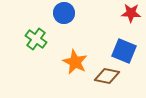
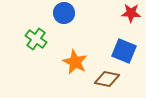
brown diamond: moved 3 px down
